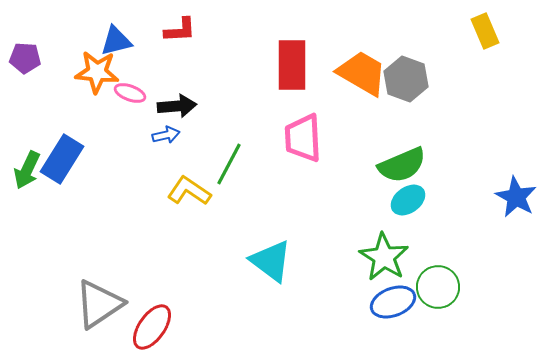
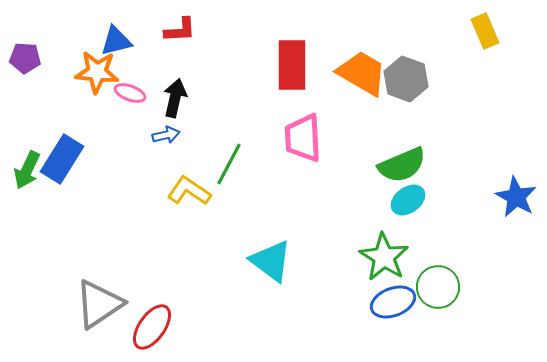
black arrow: moved 2 px left, 8 px up; rotated 72 degrees counterclockwise
